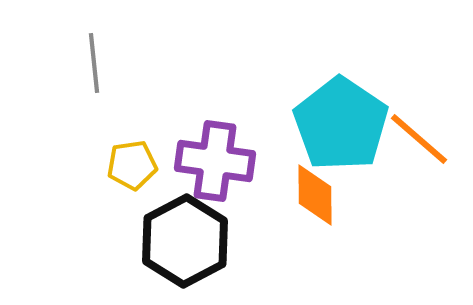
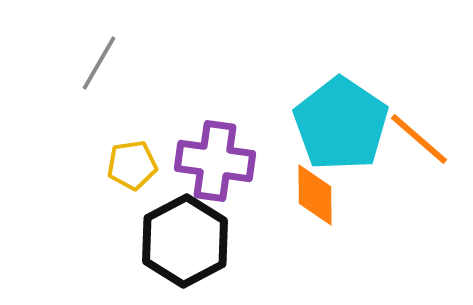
gray line: moved 5 px right; rotated 36 degrees clockwise
